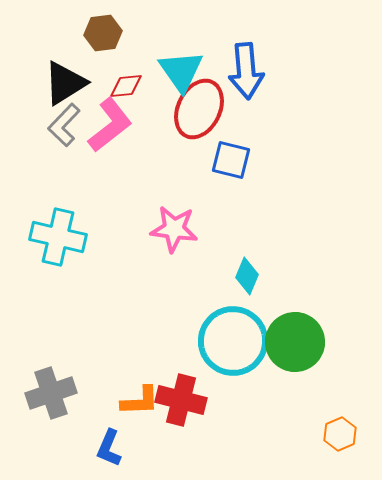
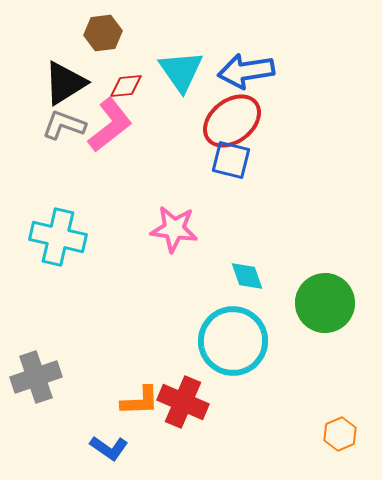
blue arrow: rotated 86 degrees clockwise
red ellipse: moved 33 px right, 12 px down; rotated 26 degrees clockwise
gray L-shape: rotated 66 degrees clockwise
cyan diamond: rotated 42 degrees counterclockwise
green circle: moved 30 px right, 39 px up
gray cross: moved 15 px left, 16 px up
red cross: moved 2 px right, 2 px down; rotated 9 degrees clockwise
blue L-shape: rotated 78 degrees counterclockwise
